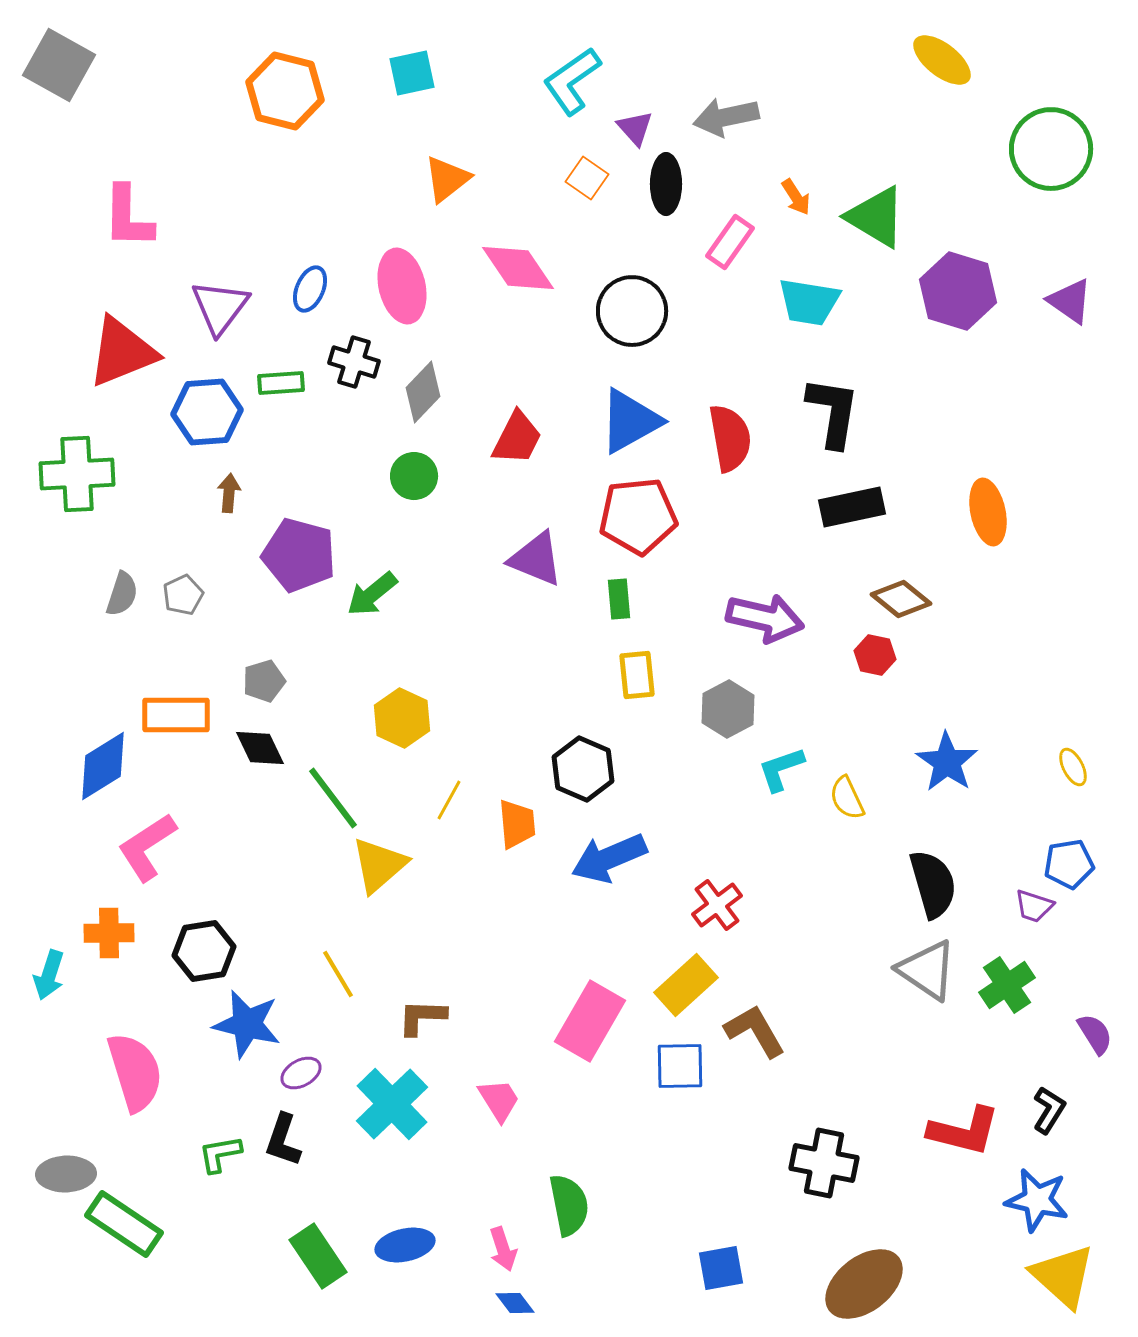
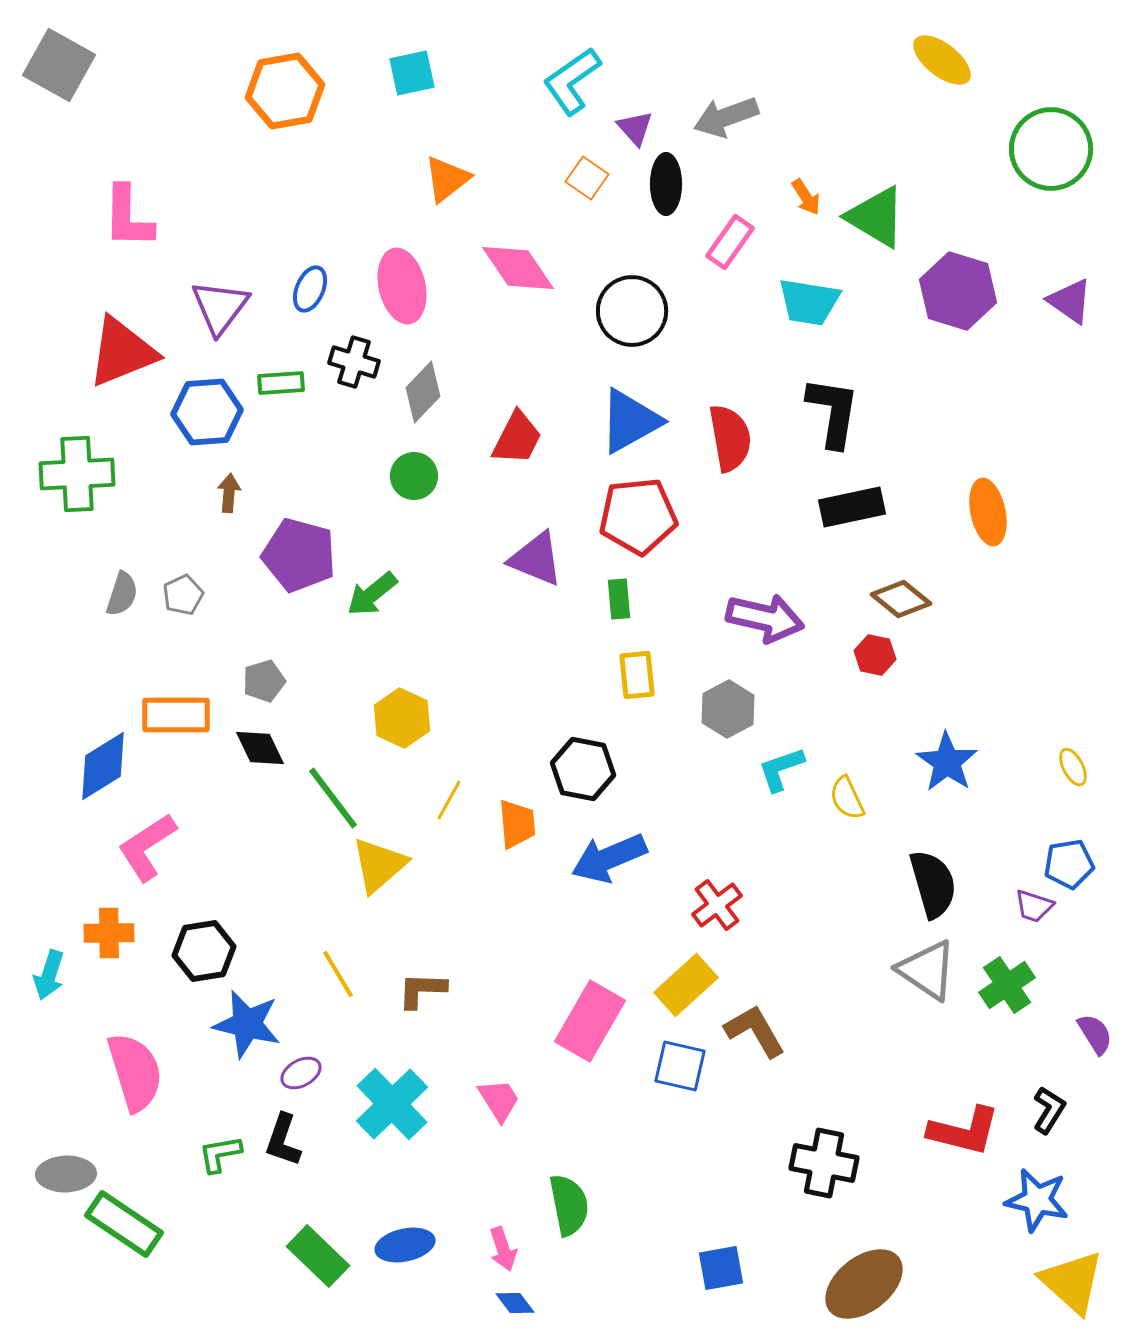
orange hexagon at (285, 91): rotated 24 degrees counterclockwise
gray arrow at (726, 117): rotated 8 degrees counterclockwise
orange arrow at (796, 197): moved 10 px right
black hexagon at (583, 769): rotated 12 degrees counterclockwise
brown L-shape at (422, 1017): moved 27 px up
blue square at (680, 1066): rotated 14 degrees clockwise
green rectangle at (318, 1256): rotated 12 degrees counterclockwise
yellow triangle at (1063, 1276): moved 9 px right, 6 px down
